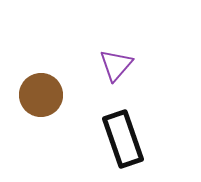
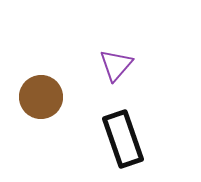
brown circle: moved 2 px down
